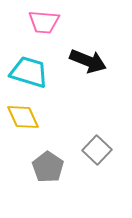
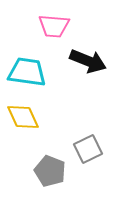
pink trapezoid: moved 10 px right, 4 px down
cyan trapezoid: moved 2 px left; rotated 9 degrees counterclockwise
gray square: moved 9 px left, 1 px up; rotated 20 degrees clockwise
gray pentagon: moved 2 px right, 4 px down; rotated 12 degrees counterclockwise
